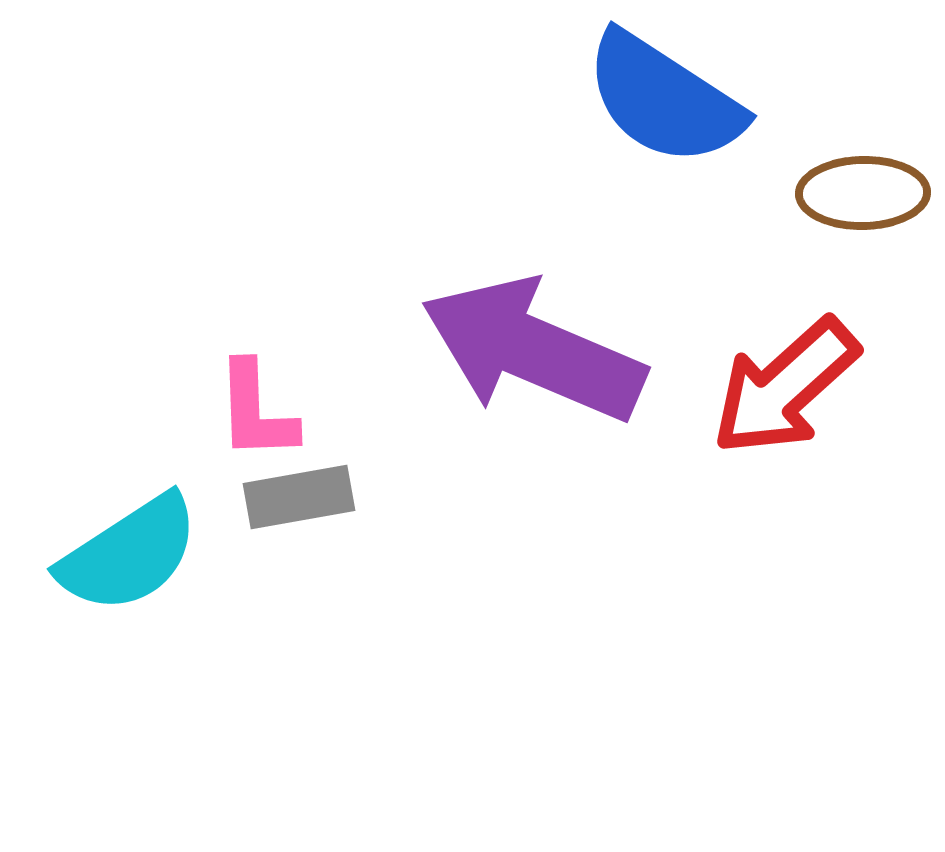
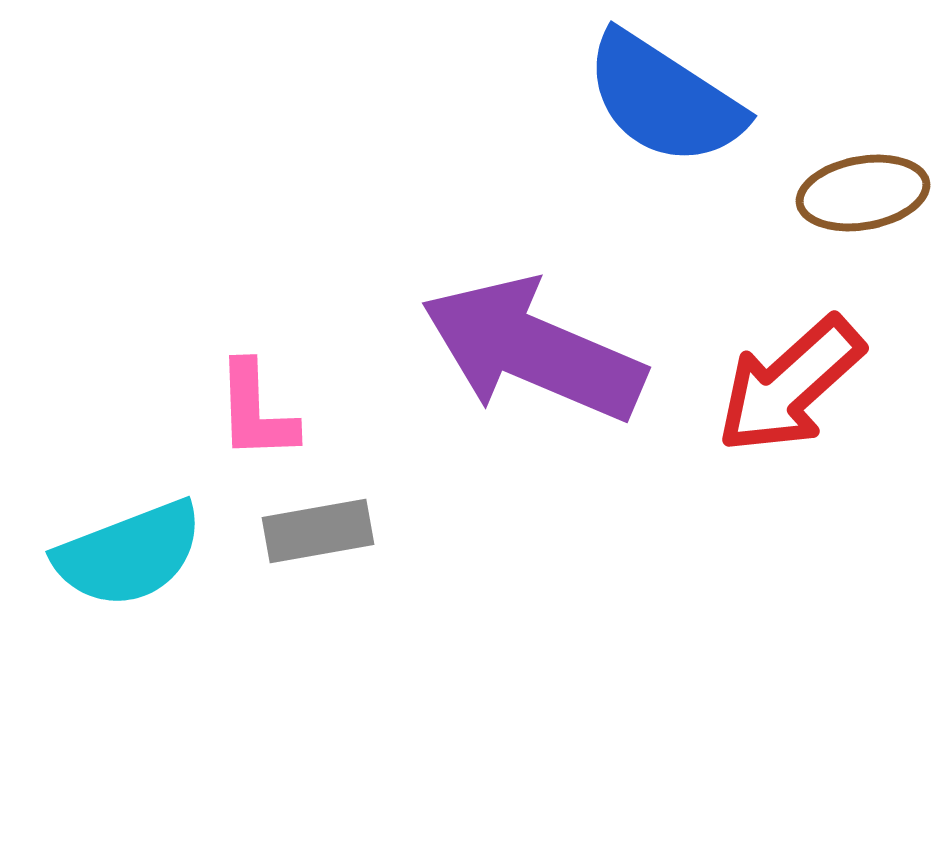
brown ellipse: rotated 9 degrees counterclockwise
red arrow: moved 5 px right, 2 px up
gray rectangle: moved 19 px right, 34 px down
cyan semicircle: rotated 12 degrees clockwise
